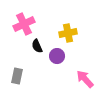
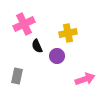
pink arrow: rotated 114 degrees clockwise
